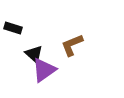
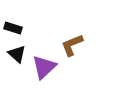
black triangle: moved 17 px left
purple triangle: moved 3 px up; rotated 8 degrees counterclockwise
